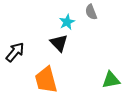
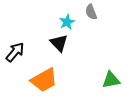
orange trapezoid: moved 2 px left; rotated 104 degrees counterclockwise
